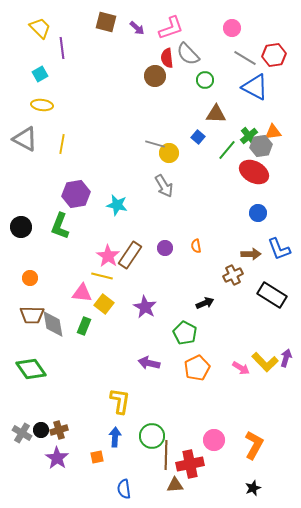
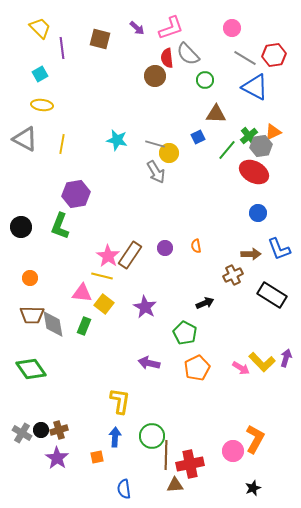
brown square at (106, 22): moved 6 px left, 17 px down
orange triangle at (273, 132): rotated 18 degrees counterclockwise
blue square at (198, 137): rotated 24 degrees clockwise
gray arrow at (164, 186): moved 8 px left, 14 px up
cyan star at (117, 205): moved 65 px up
yellow L-shape at (265, 362): moved 3 px left
pink circle at (214, 440): moved 19 px right, 11 px down
orange L-shape at (254, 445): moved 1 px right, 6 px up
